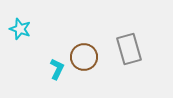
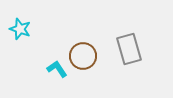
brown circle: moved 1 px left, 1 px up
cyan L-shape: rotated 60 degrees counterclockwise
